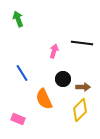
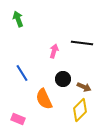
brown arrow: moved 1 px right; rotated 24 degrees clockwise
